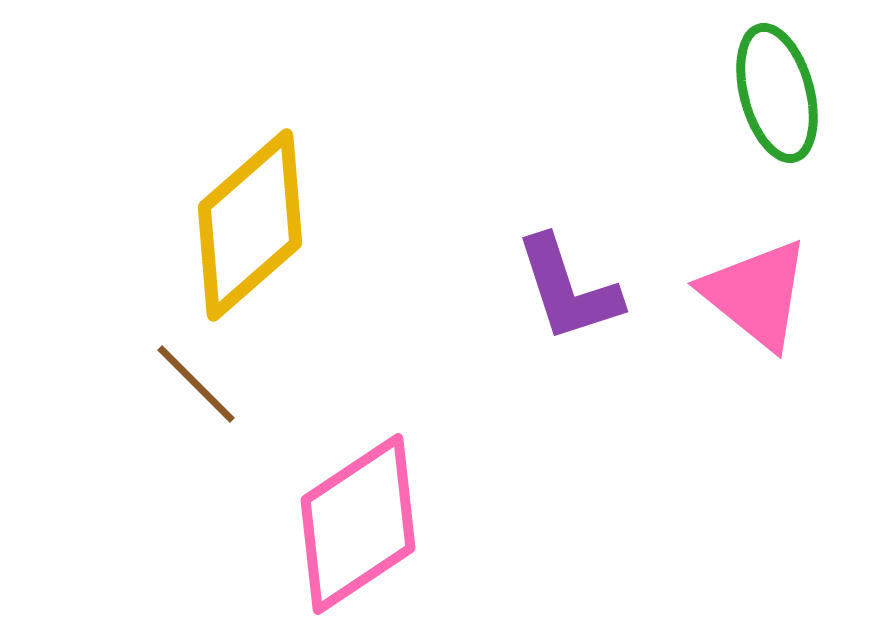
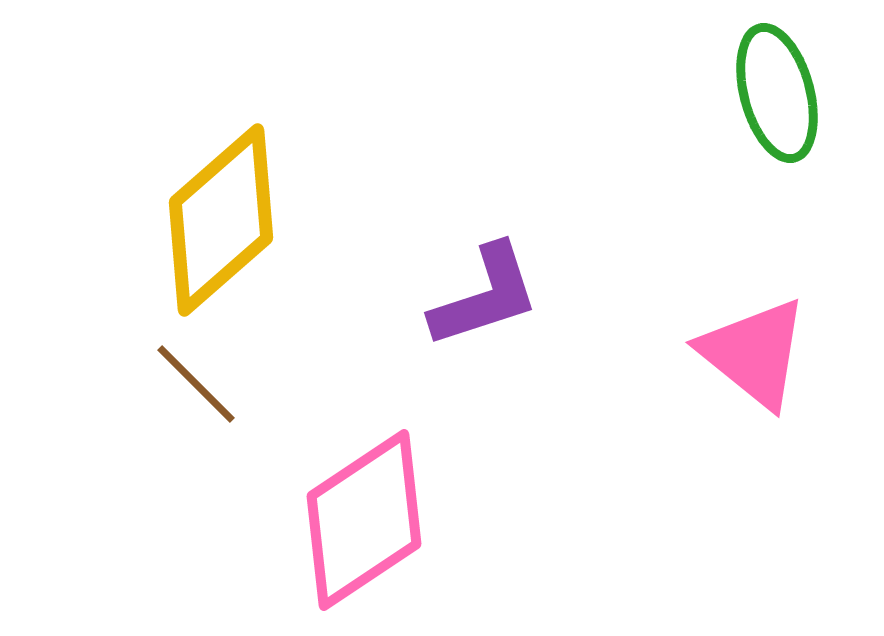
yellow diamond: moved 29 px left, 5 px up
purple L-shape: moved 83 px left, 7 px down; rotated 90 degrees counterclockwise
pink triangle: moved 2 px left, 59 px down
pink diamond: moved 6 px right, 4 px up
